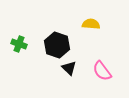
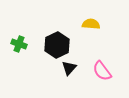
black hexagon: rotated 15 degrees clockwise
black triangle: rotated 28 degrees clockwise
